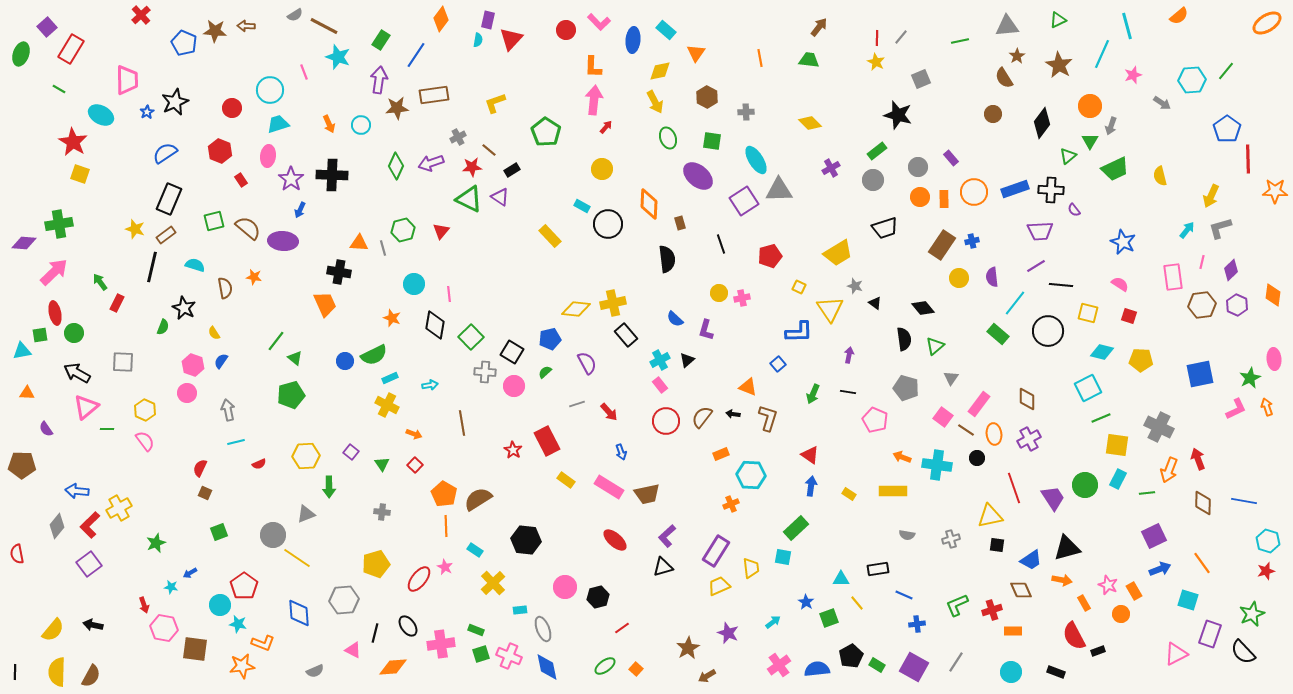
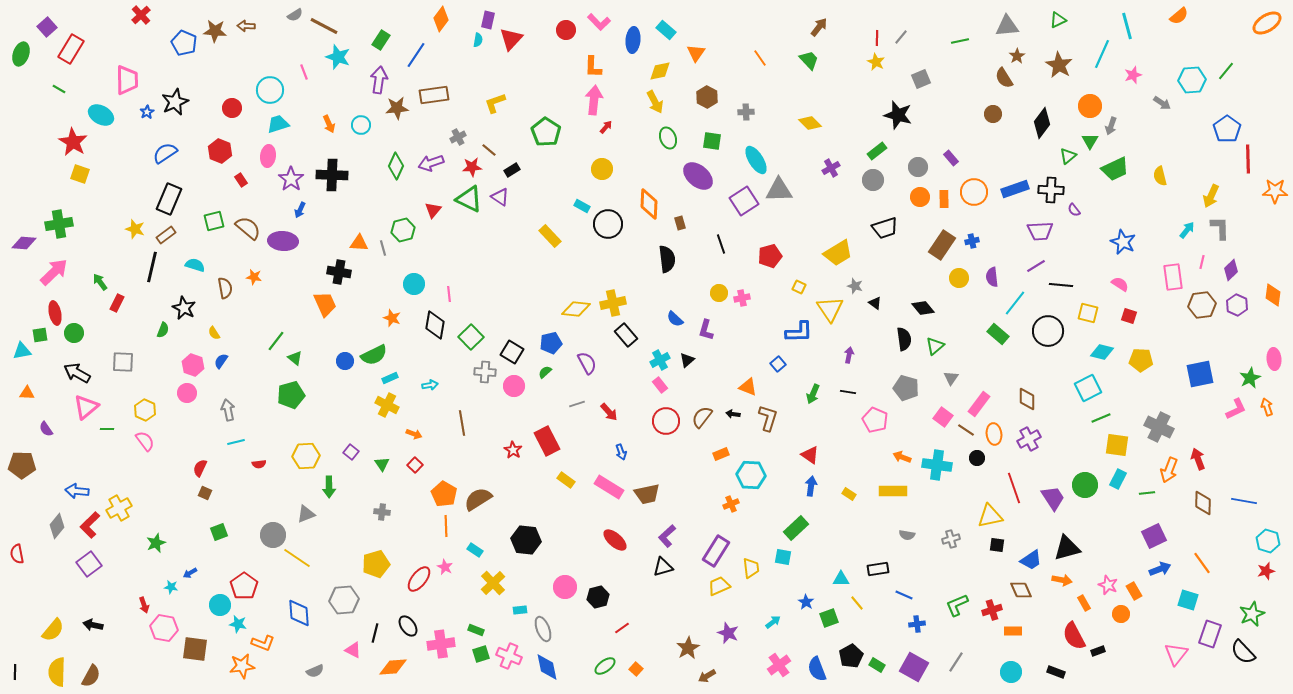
orange line at (760, 58): rotated 24 degrees counterclockwise
green trapezoid at (809, 60): rotated 40 degrees clockwise
gray L-shape at (1220, 228): rotated 105 degrees clockwise
red triangle at (441, 231): moved 8 px left, 21 px up
green semicircle at (163, 327): moved 3 px down
blue pentagon at (550, 339): moved 1 px right, 4 px down
red semicircle at (259, 464): rotated 16 degrees clockwise
pink triangle at (1176, 654): rotated 25 degrees counterclockwise
blue semicircle at (817, 669): rotated 105 degrees counterclockwise
